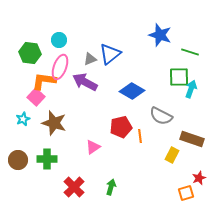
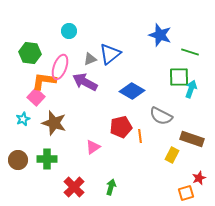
cyan circle: moved 10 px right, 9 px up
